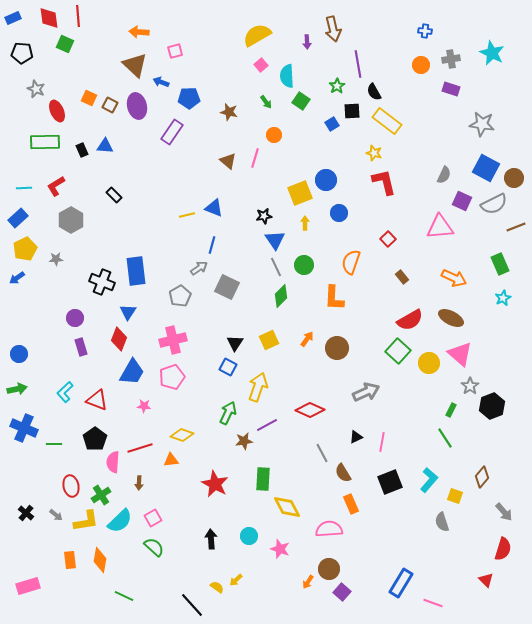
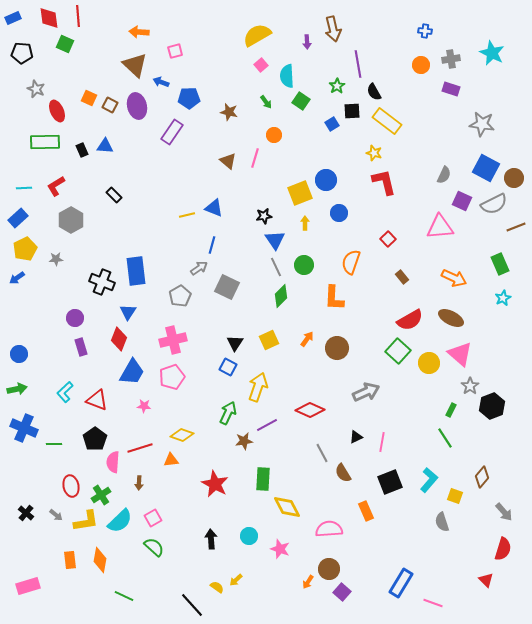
orange rectangle at (351, 504): moved 15 px right, 7 px down
